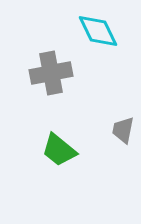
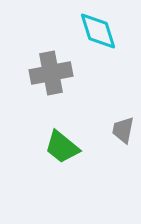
cyan diamond: rotated 9 degrees clockwise
green trapezoid: moved 3 px right, 3 px up
